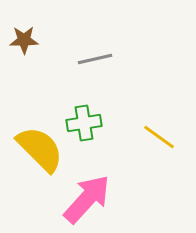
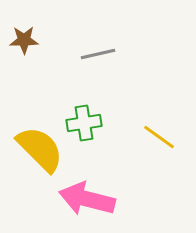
gray line: moved 3 px right, 5 px up
pink arrow: rotated 118 degrees counterclockwise
